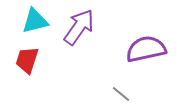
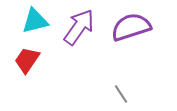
purple semicircle: moved 15 px left, 22 px up; rotated 6 degrees counterclockwise
red trapezoid: rotated 16 degrees clockwise
gray line: rotated 18 degrees clockwise
